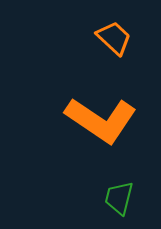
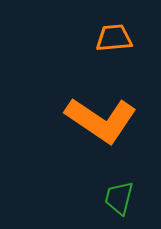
orange trapezoid: rotated 48 degrees counterclockwise
